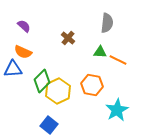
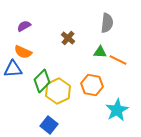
purple semicircle: rotated 72 degrees counterclockwise
